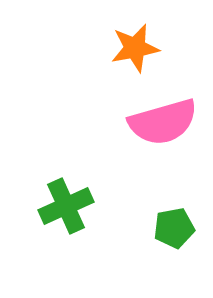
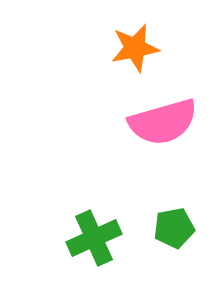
green cross: moved 28 px right, 32 px down
